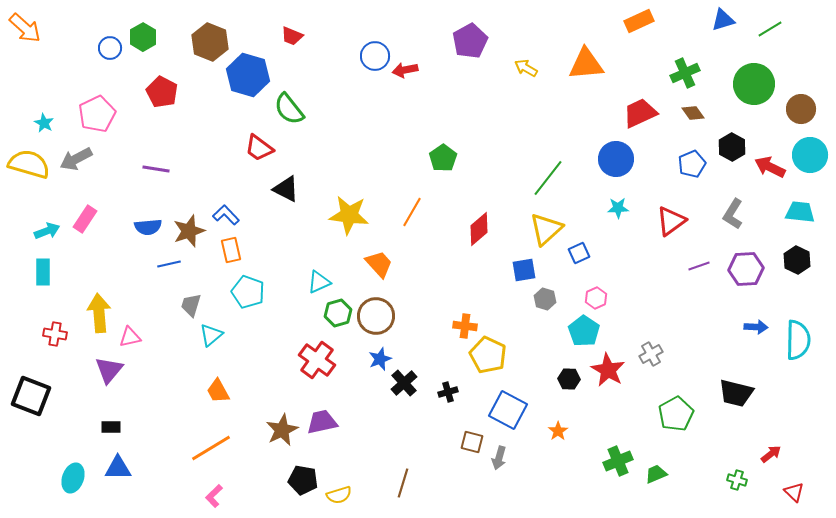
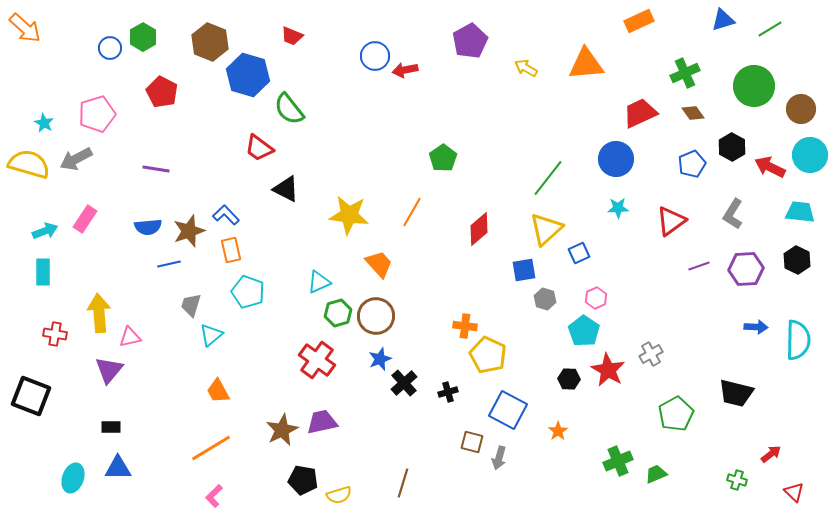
green circle at (754, 84): moved 2 px down
pink pentagon at (97, 114): rotated 9 degrees clockwise
cyan arrow at (47, 231): moved 2 px left
